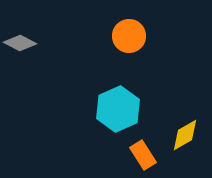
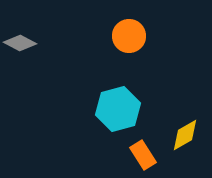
cyan hexagon: rotated 9 degrees clockwise
